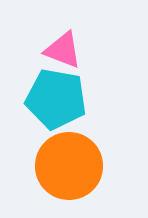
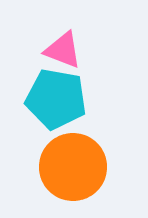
orange circle: moved 4 px right, 1 px down
